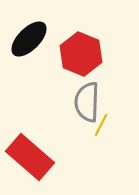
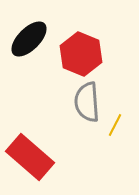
gray semicircle: rotated 6 degrees counterclockwise
yellow line: moved 14 px right
